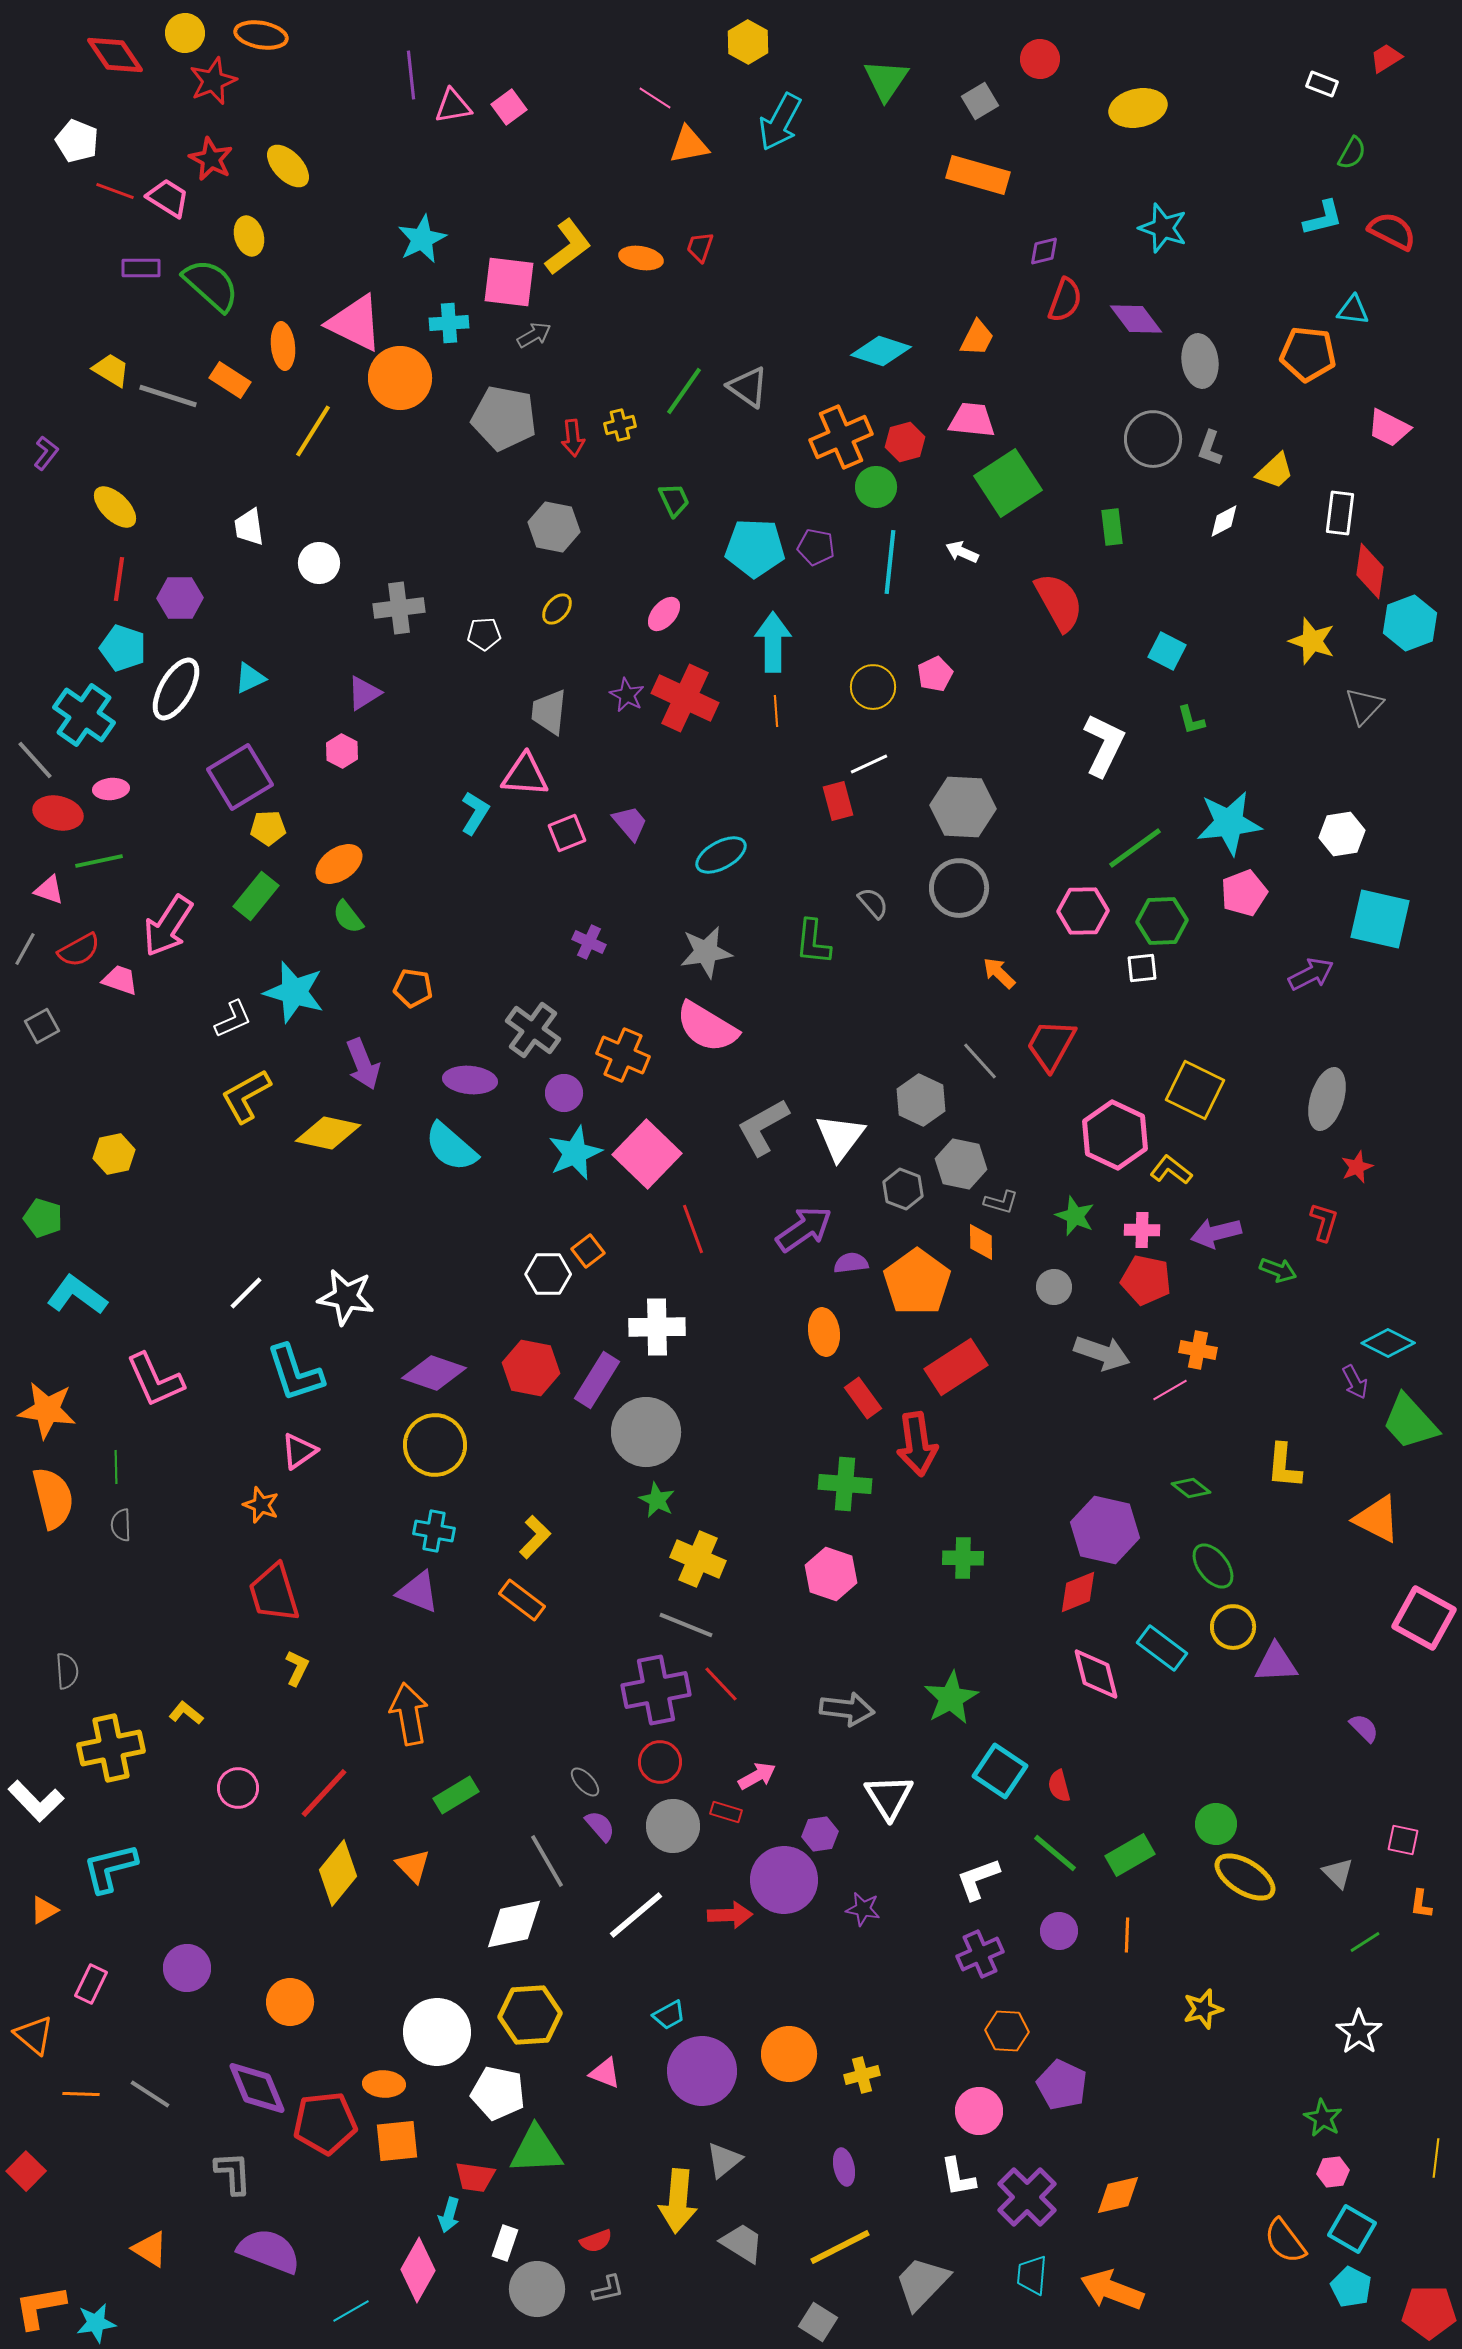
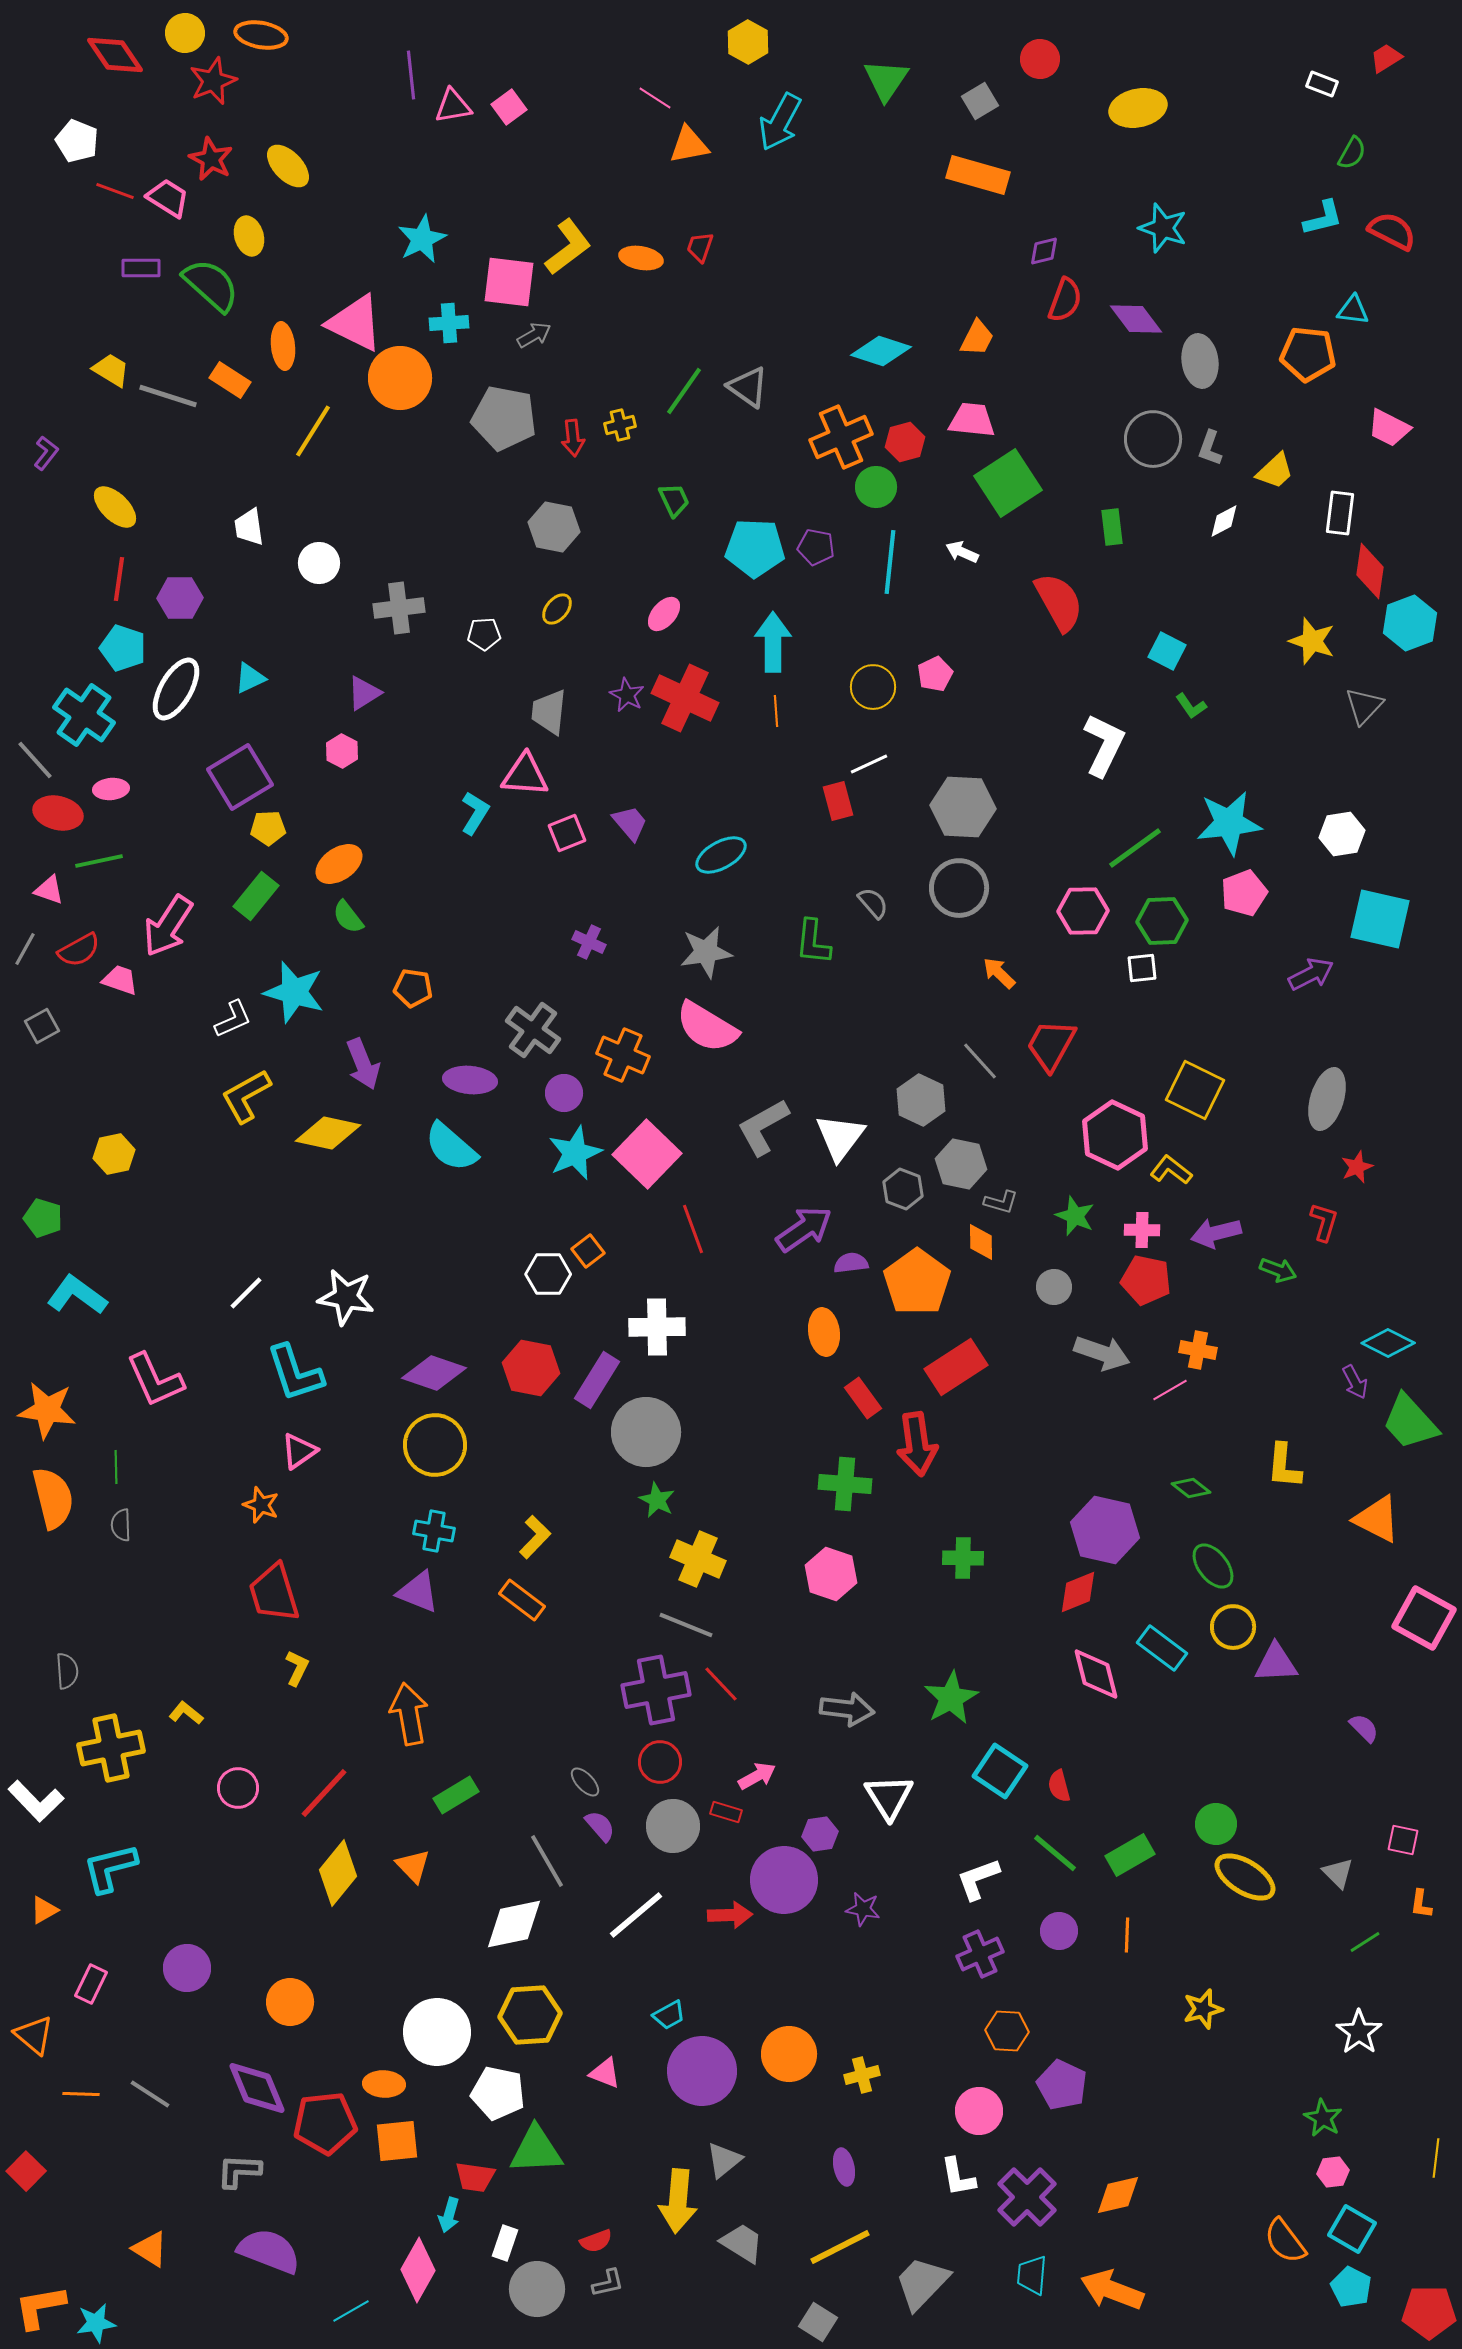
green L-shape at (1191, 720): moved 14 px up; rotated 20 degrees counterclockwise
gray L-shape at (233, 2173): moved 6 px right, 2 px up; rotated 84 degrees counterclockwise
gray L-shape at (608, 2289): moved 6 px up
